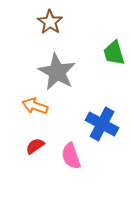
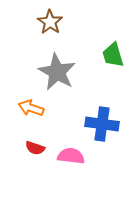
green trapezoid: moved 1 px left, 2 px down
orange arrow: moved 4 px left, 2 px down
blue cross: rotated 20 degrees counterclockwise
red semicircle: moved 2 px down; rotated 126 degrees counterclockwise
pink semicircle: rotated 116 degrees clockwise
